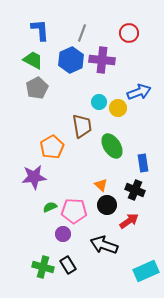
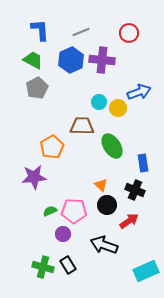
gray line: moved 1 px left, 1 px up; rotated 48 degrees clockwise
brown trapezoid: rotated 80 degrees counterclockwise
green semicircle: moved 4 px down
